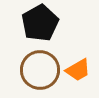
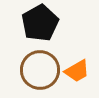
orange trapezoid: moved 1 px left, 1 px down
